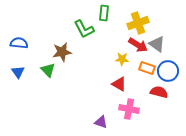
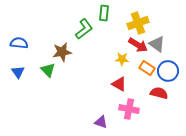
green L-shape: rotated 100 degrees counterclockwise
orange rectangle: rotated 14 degrees clockwise
red semicircle: moved 1 px down
